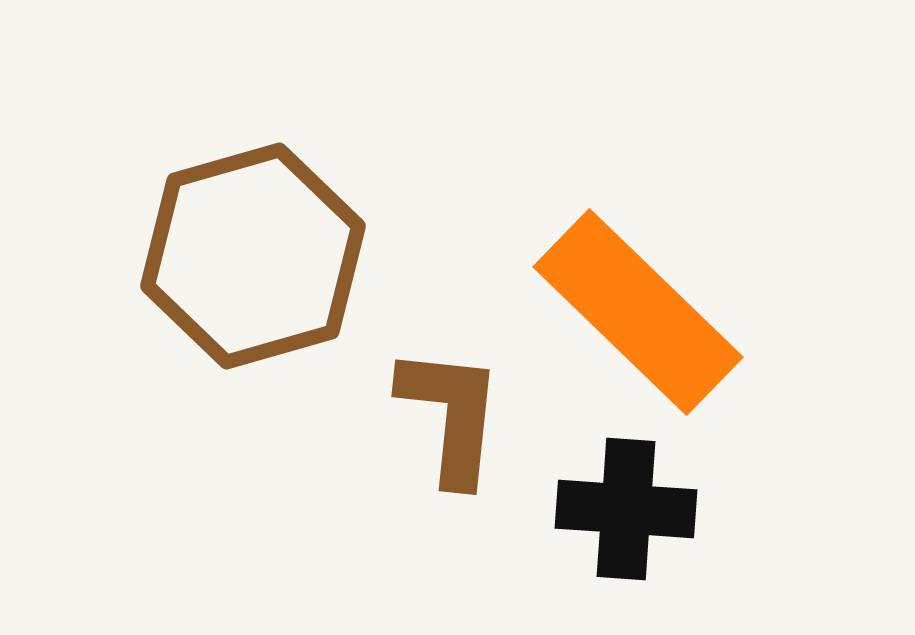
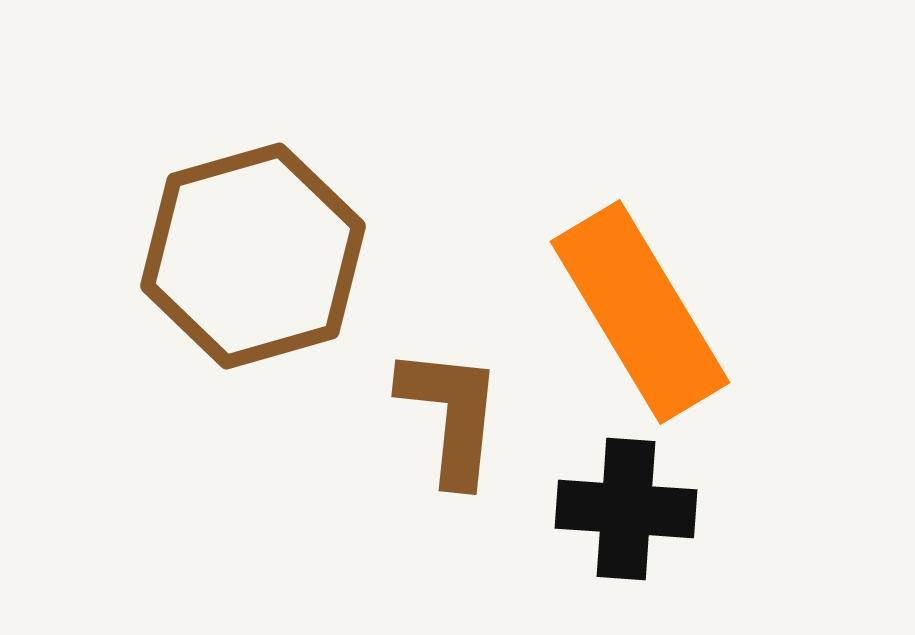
orange rectangle: moved 2 px right; rotated 15 degrees clockwise
